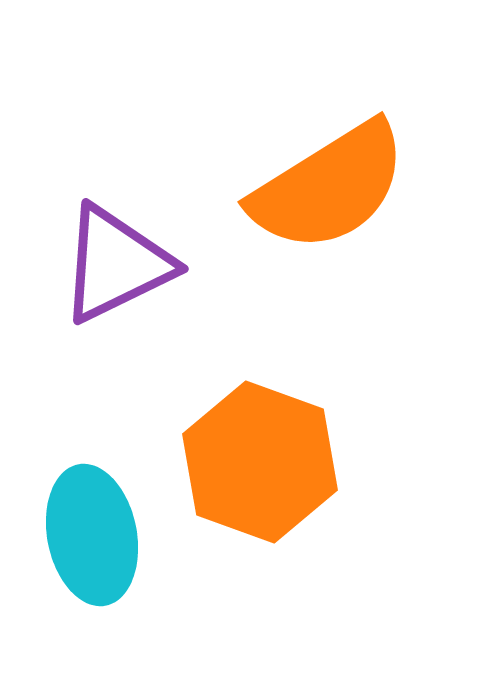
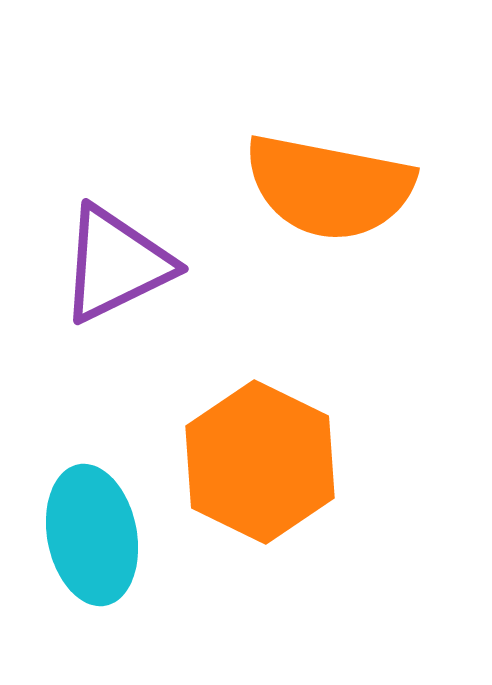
orange semicircle: rotated 43 degrees clockwise
orange hexagon: rotated 6 degrees clockwise
